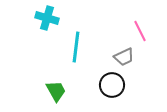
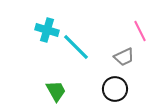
cyan cross: moved 12 px down
cyan line: rotated 52 degrees counterclockwise
black circle: moved 3 px right, 4 px down
